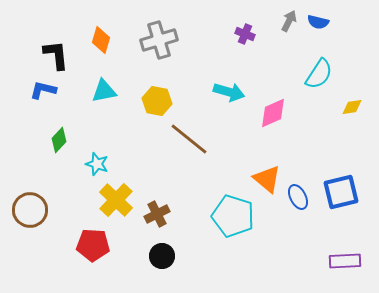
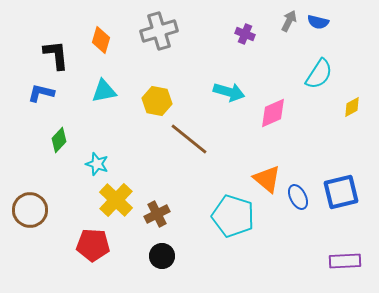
gray cross: moved 9 px up
blue L-shape: moved 2 px left, 3 px down
yellow diamond: rotated 20 degrees counterclockwise
